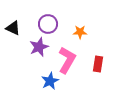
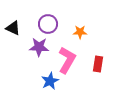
purple star: rotated 24 degrees clockwise
